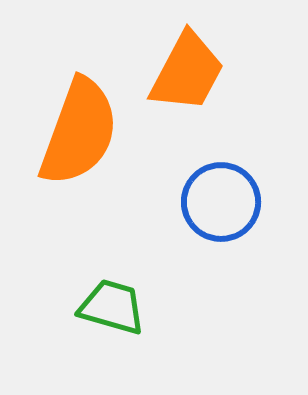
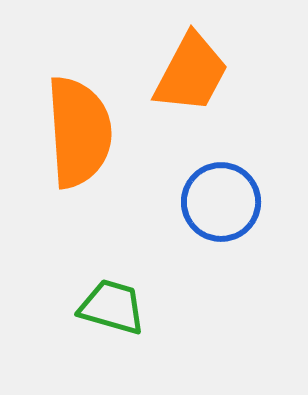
orange trapezoid: moved 4 px right, 1 px down
orange semicircle: rotated 24 degrees counterclockwise
